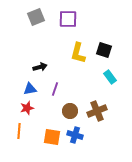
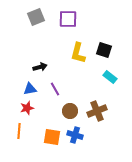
cyan rectangle: rotated 16 degrees counterclockwise
purple line: rotated 48 degrees counterclockwise
